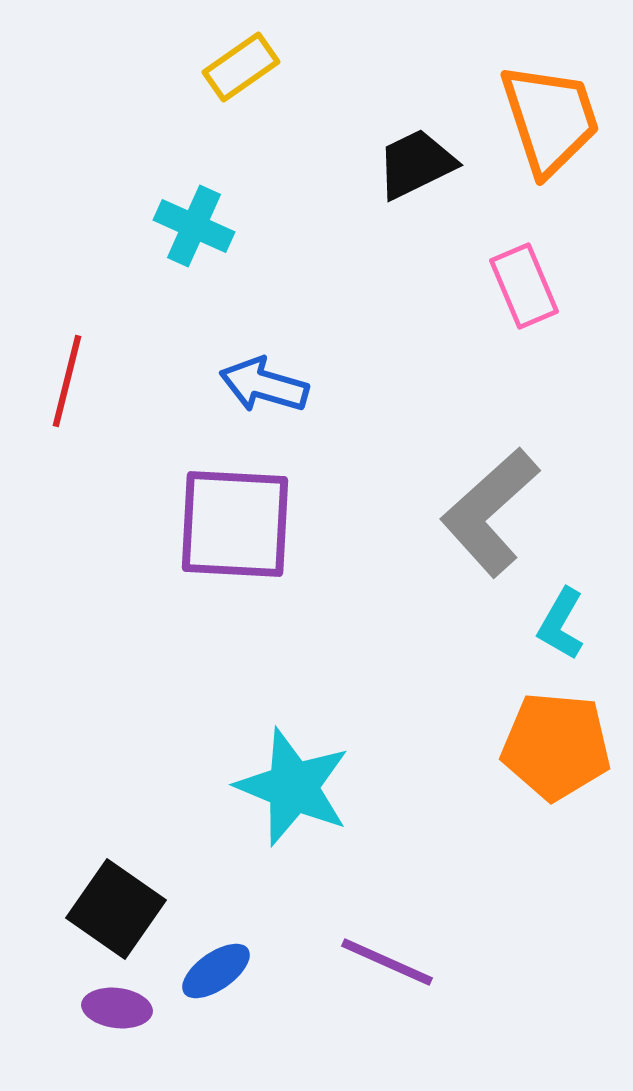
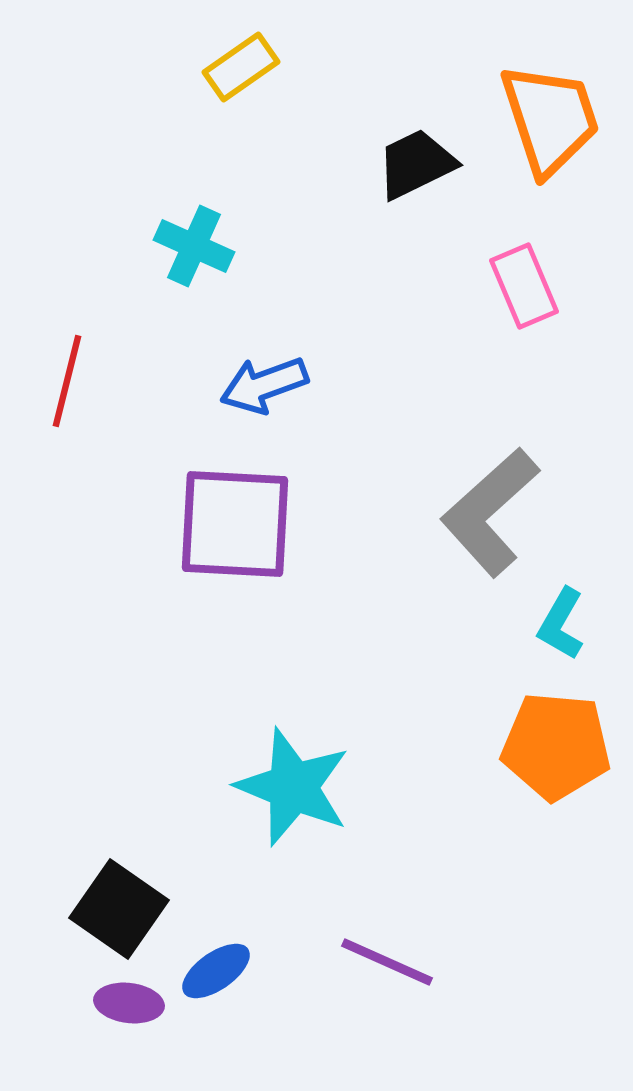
cyan cross: moved 20 px down
blue arrow: rotated 36 degrees counterclockwise
black square: moved 3 px right
purple ellipse: moved 12 px right, 5 px up
